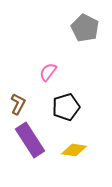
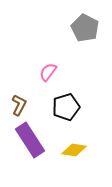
brown L-shape: moved 1 px right, 1 px down
